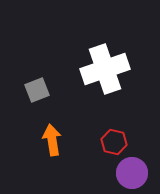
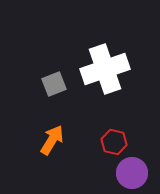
gray square: moved 17 px right, 6 px up
orange arrow: rotated 40 degrees clockwise
